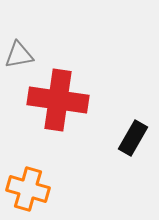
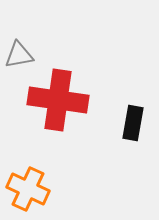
black rectangle: moved 15 px up; rotated 20 degrees counterclockwise
orange cross: rotated 9 degrees clockwise
